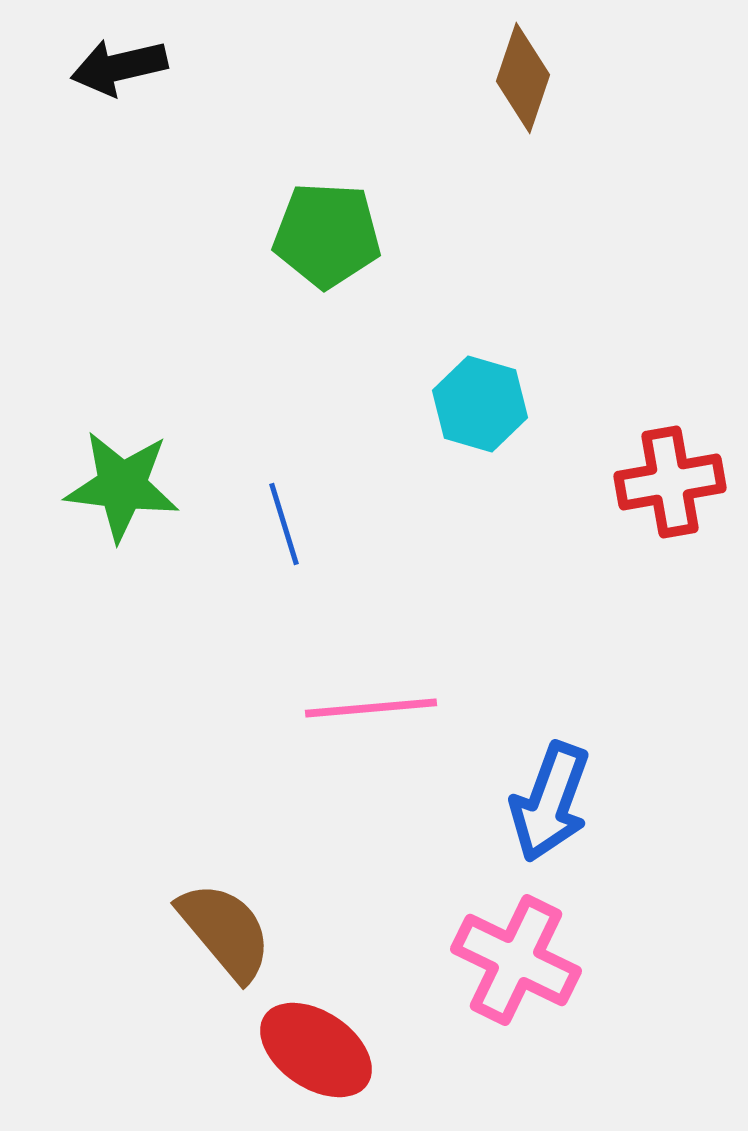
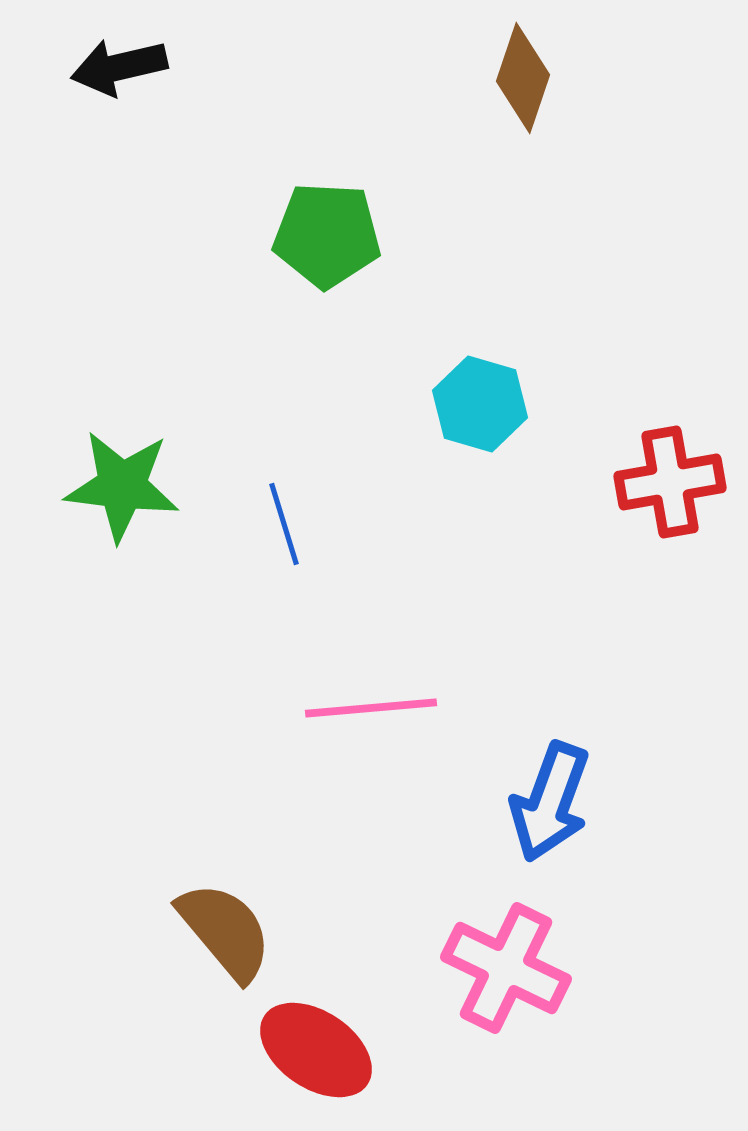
pink cross: moved 10 px left, 8 px down
